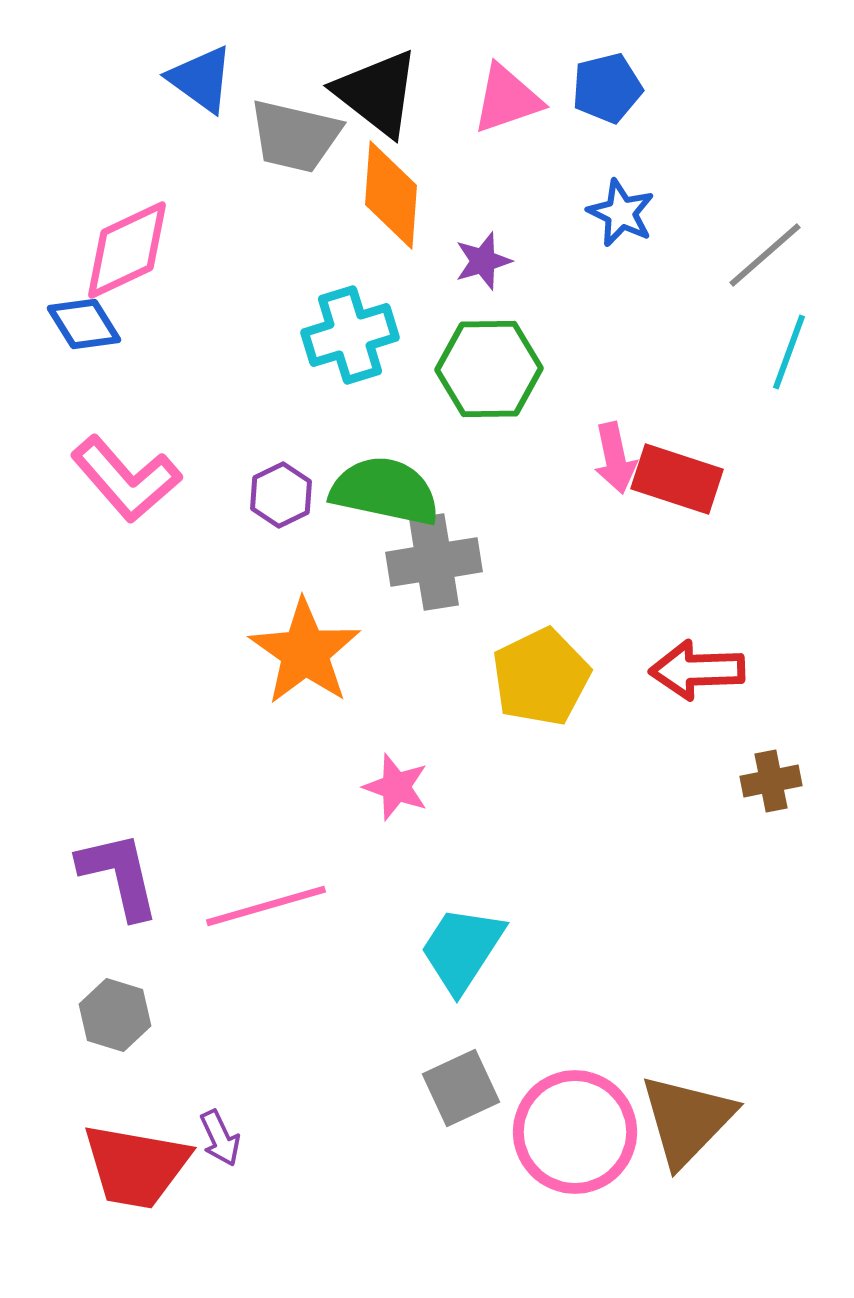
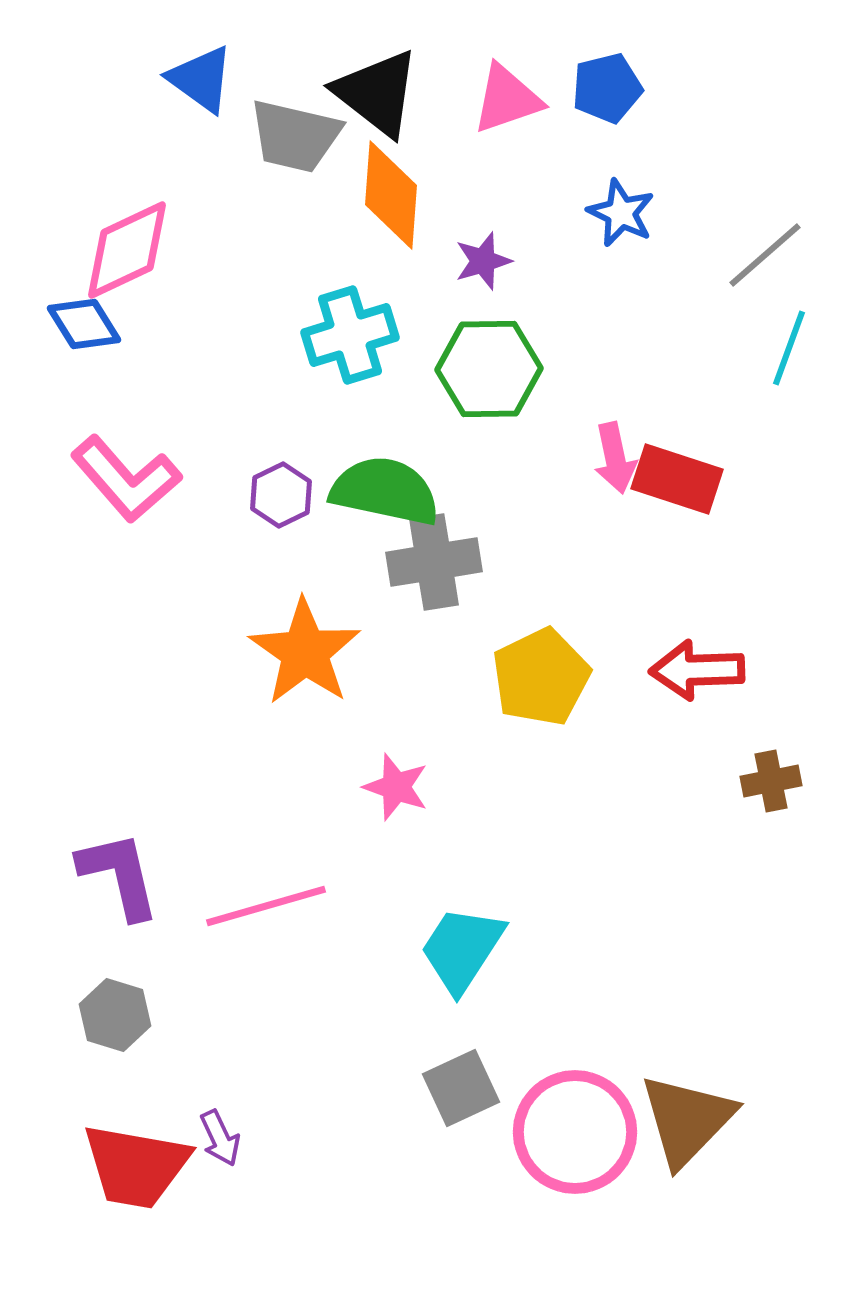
cyan line: moved 4 px up
